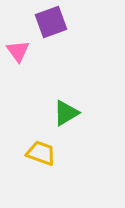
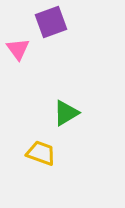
pink triangle: moved 2 px up
